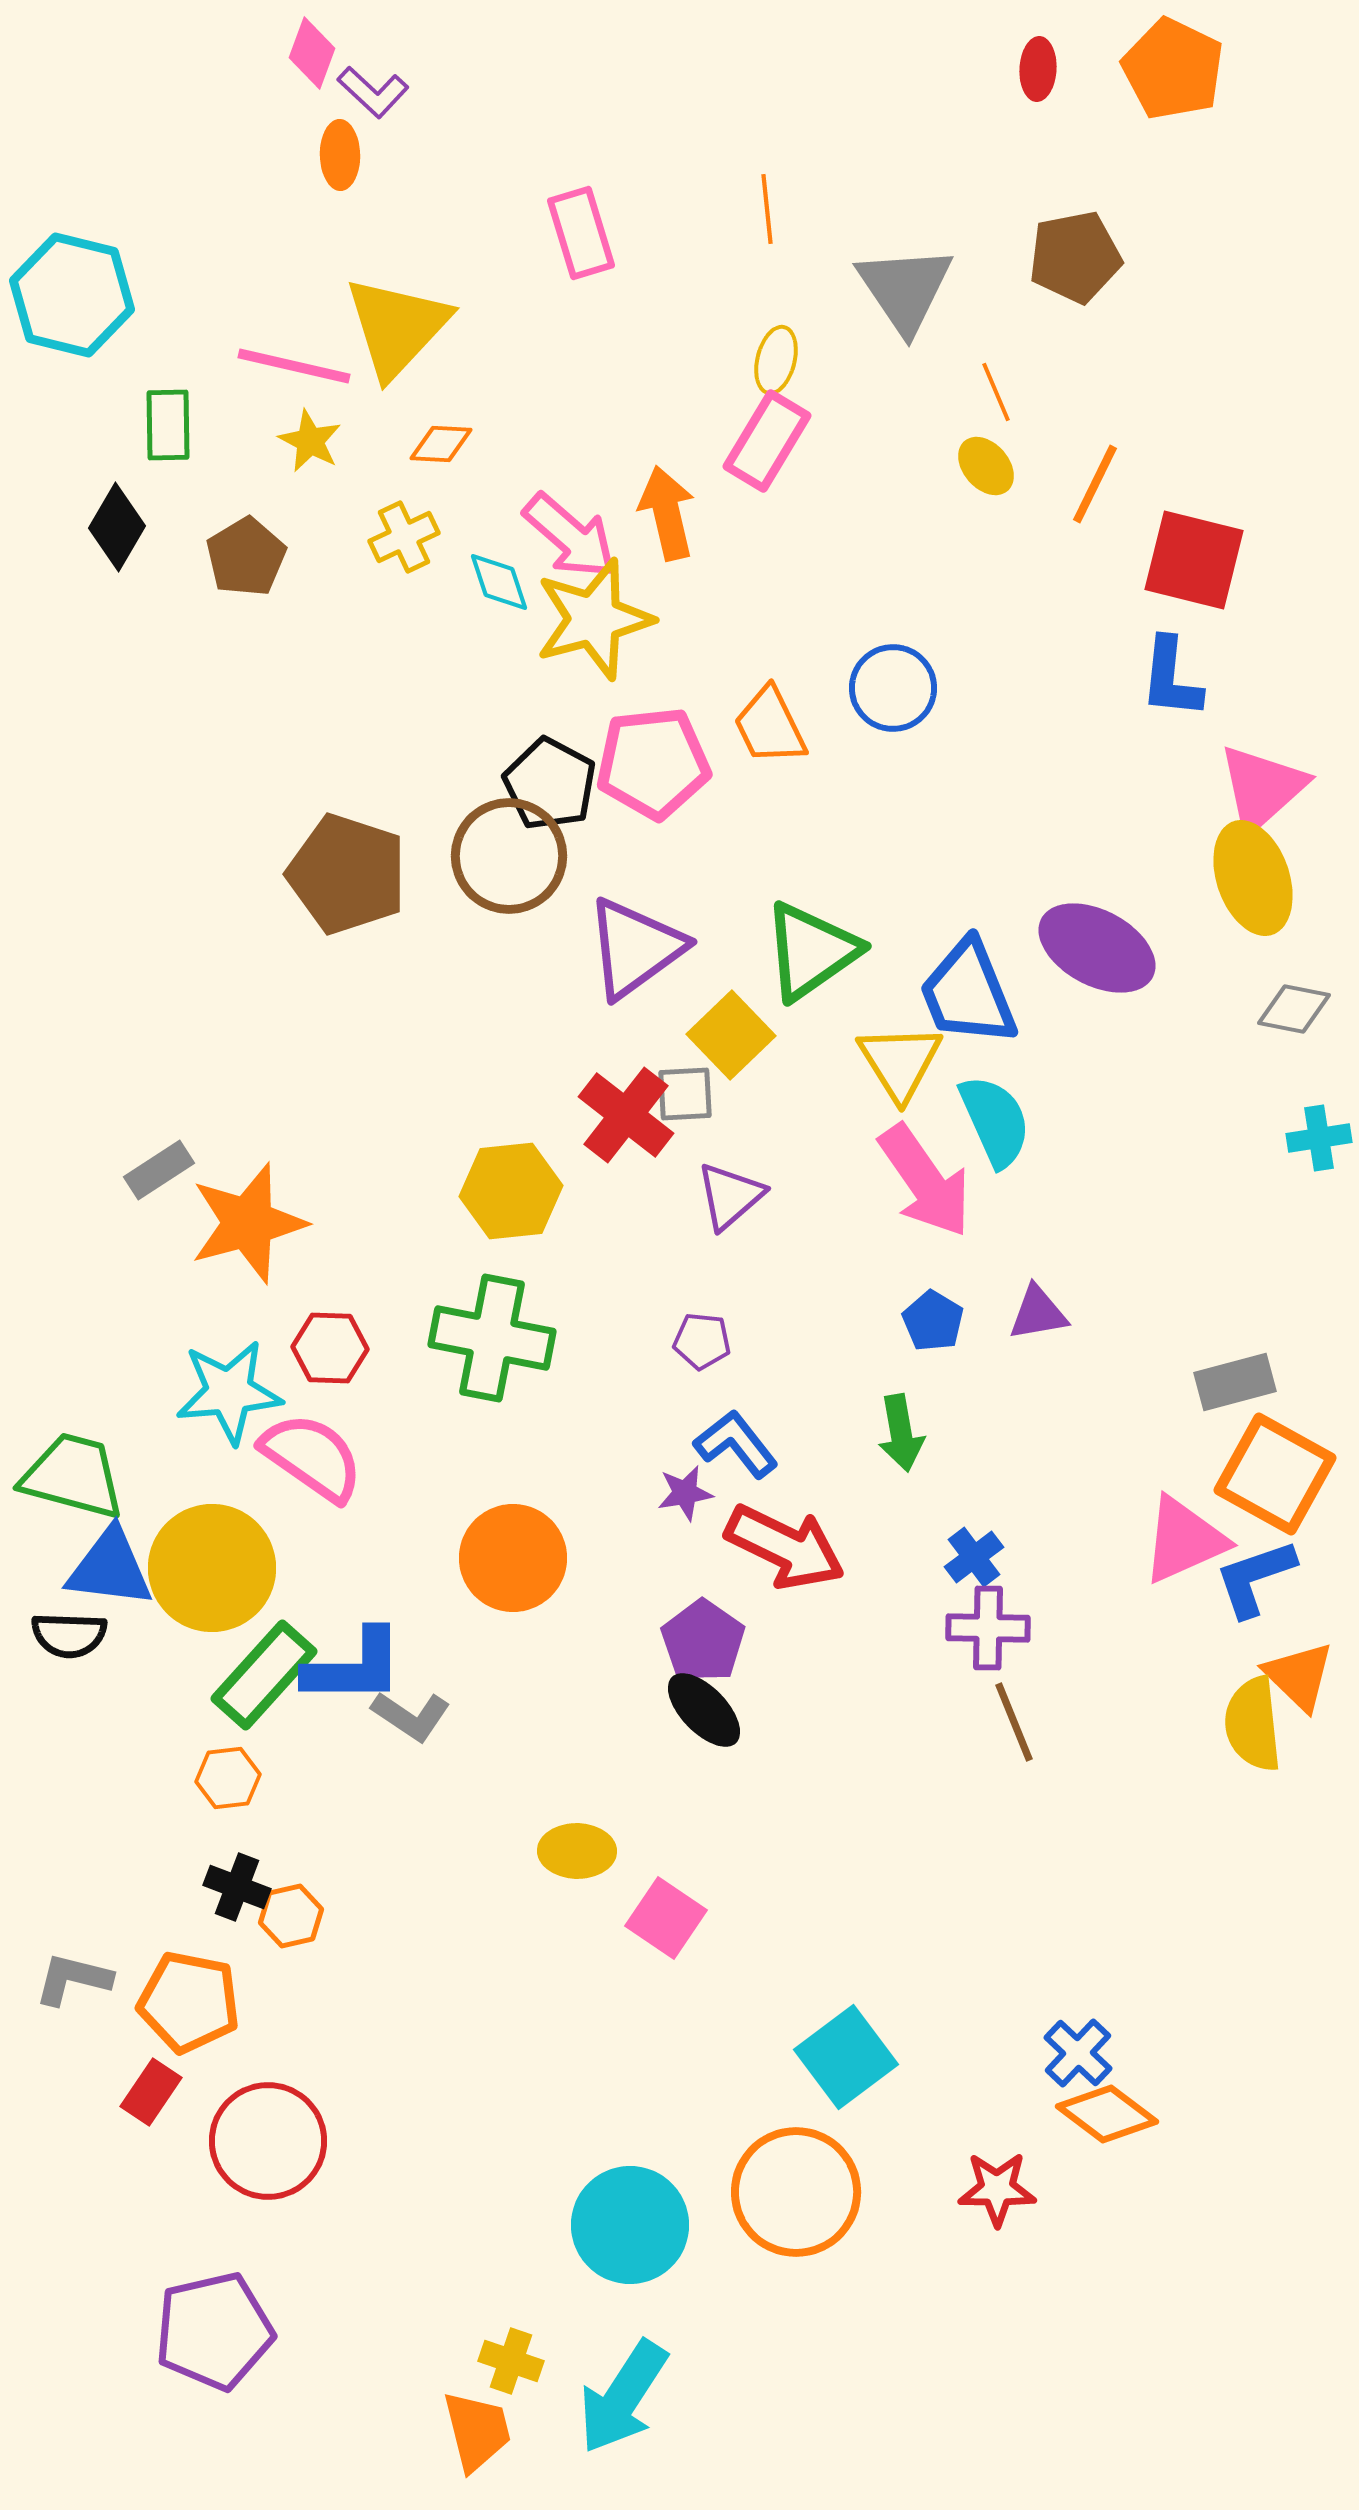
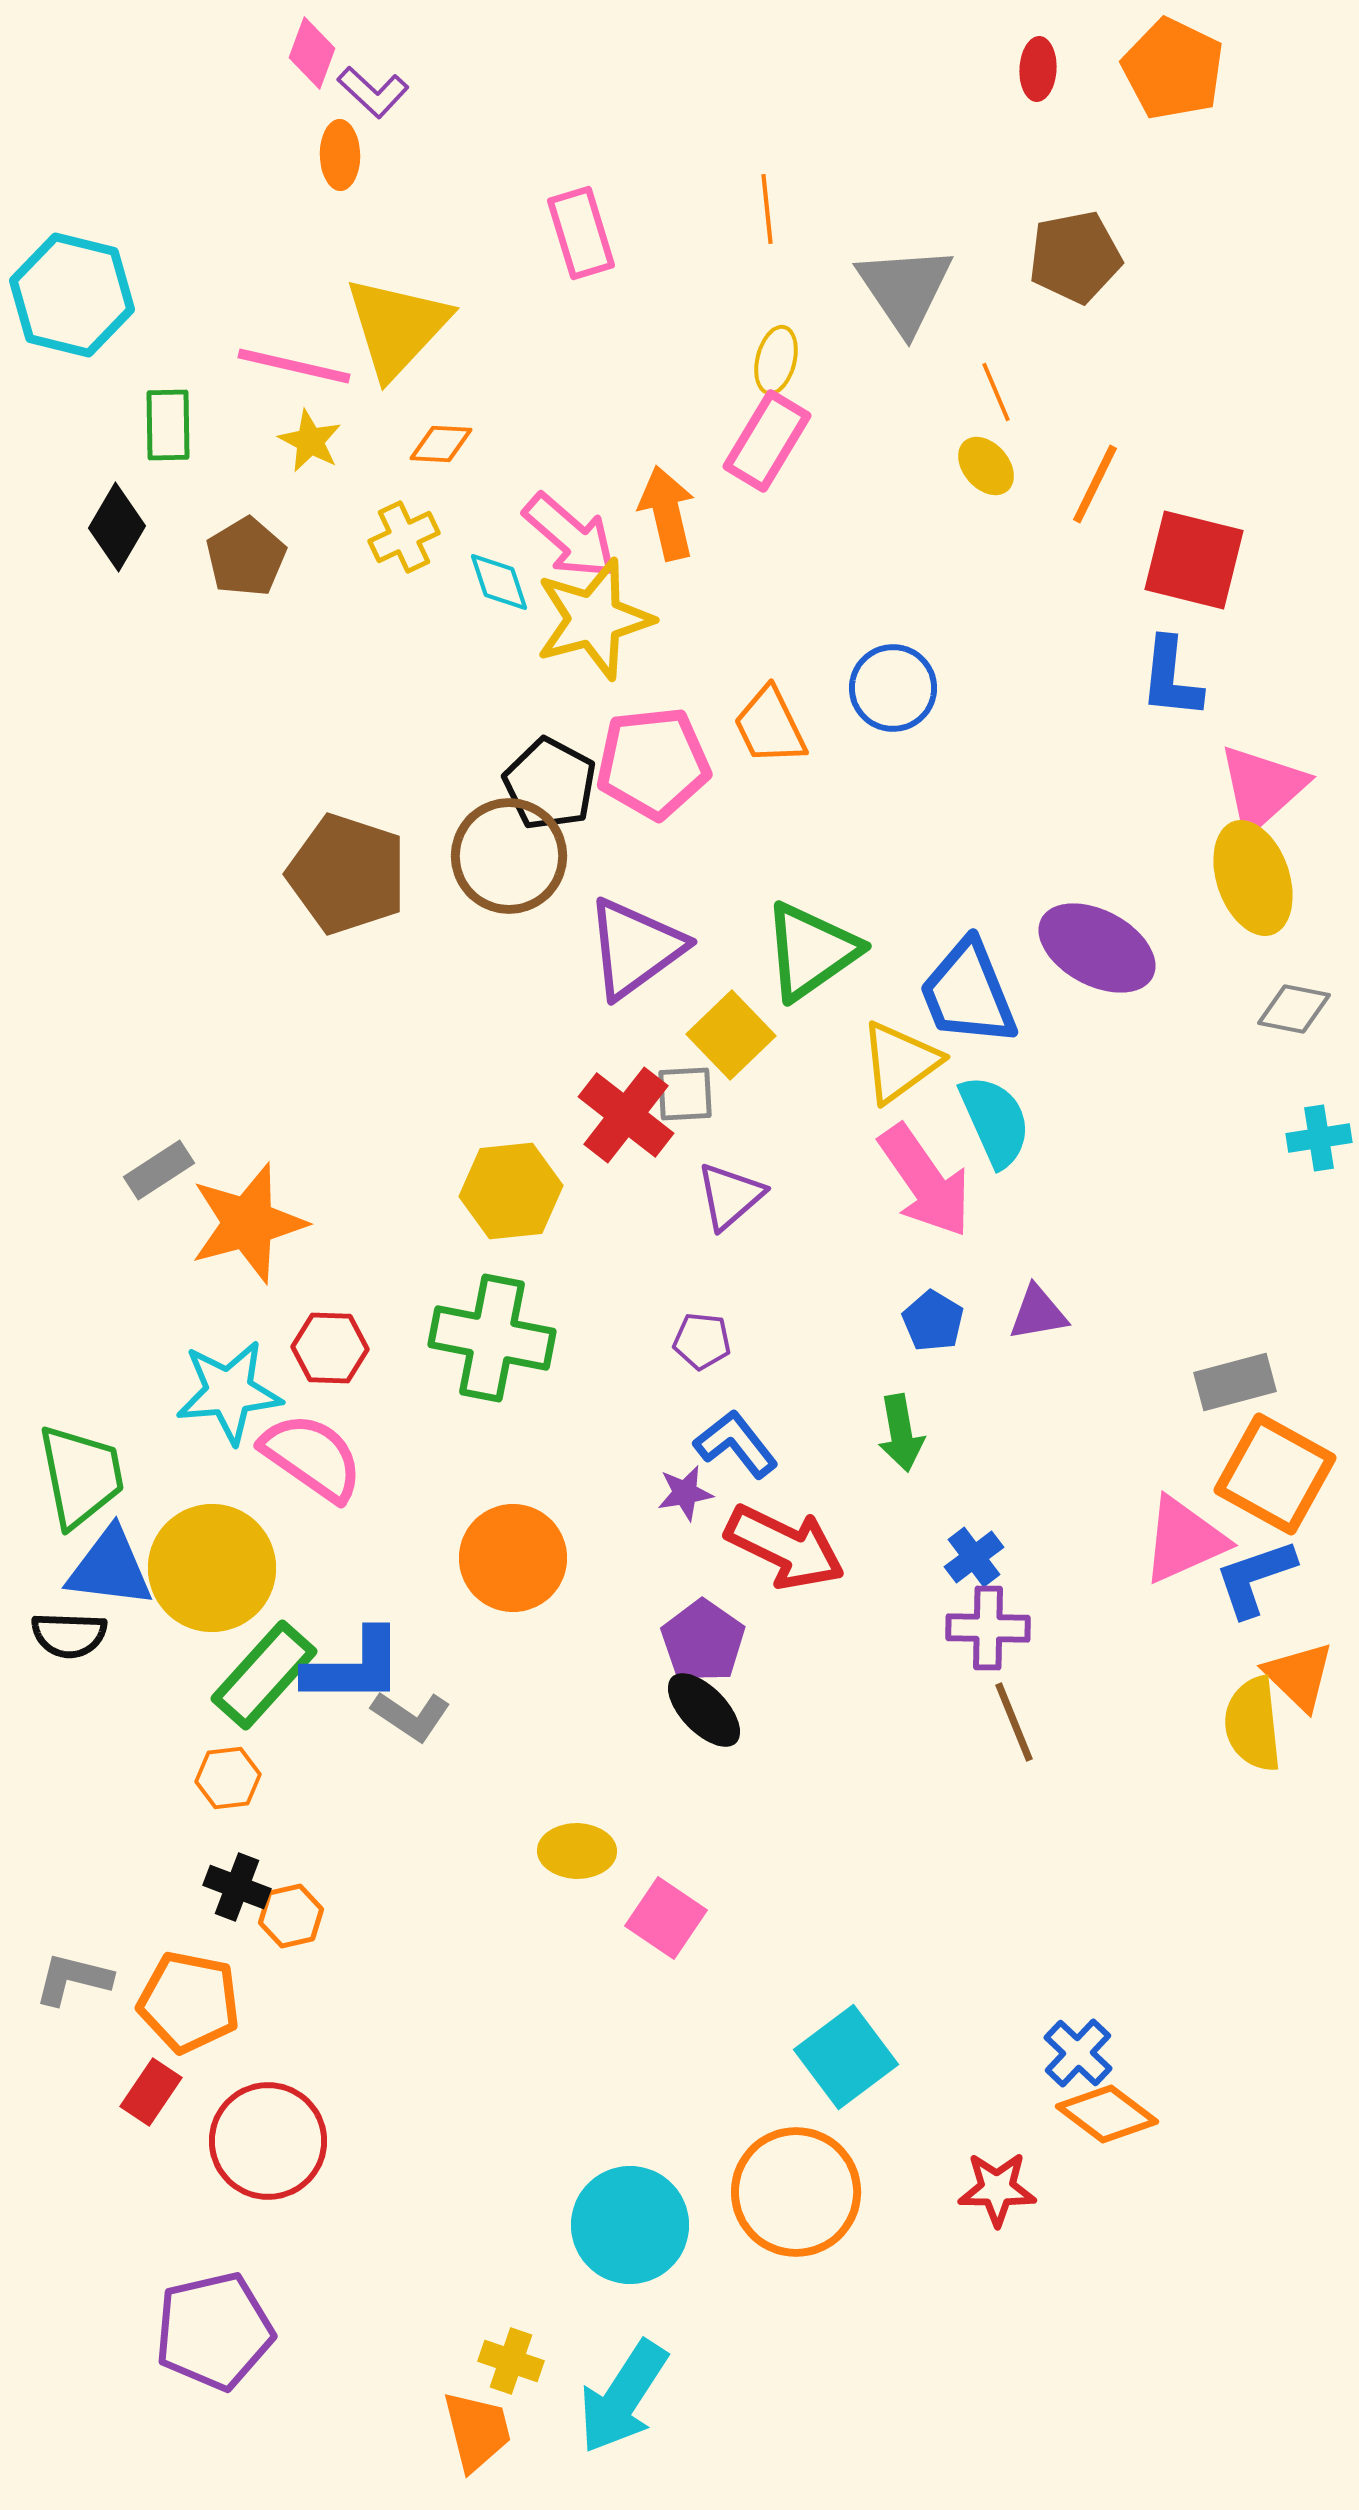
yellow triangle at (900, 1062): rotated 26 degrees clockwise
green trapezoid at (73, 1476): moved 8 px right; rotated 64 degrees clockwise
